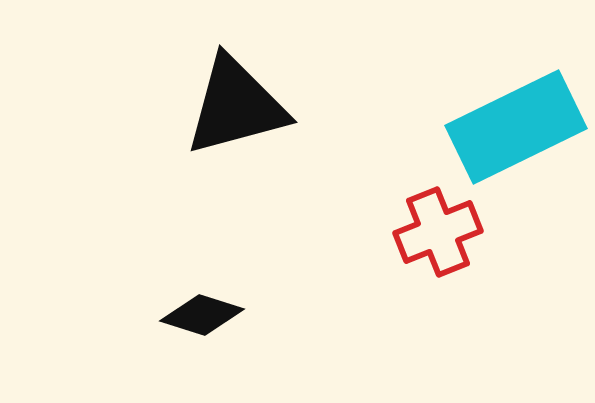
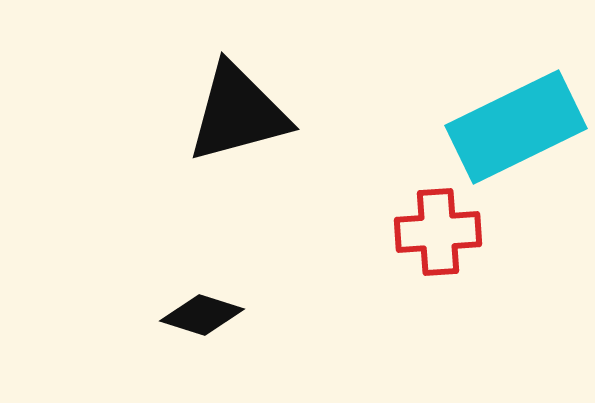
black triangle: moved 2 px right, 7 px down
red cross: rotated 18 degrees clockwise
